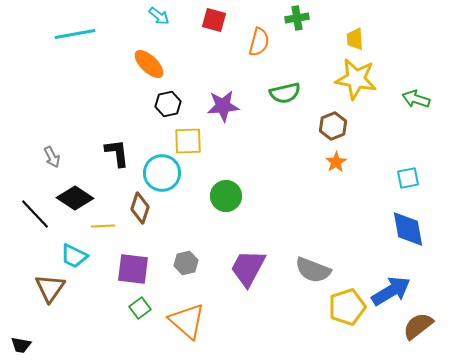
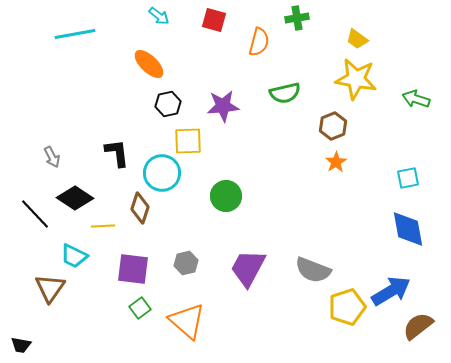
yellow trapezoid: moved 2 px right; rotated 50 degrees counterclockwise
